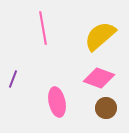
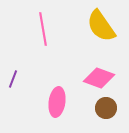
pink line: moved 1 px down
yellow semicircle: moved 1 px right, 10 px up; rotated 84 degrees counterclockwise
pink ellipse: rotated 20 degrees clockwise
